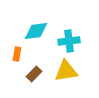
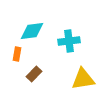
cyan diamond: moved 4 px left
yellow triangle: moved 17 px right, 8 px down
